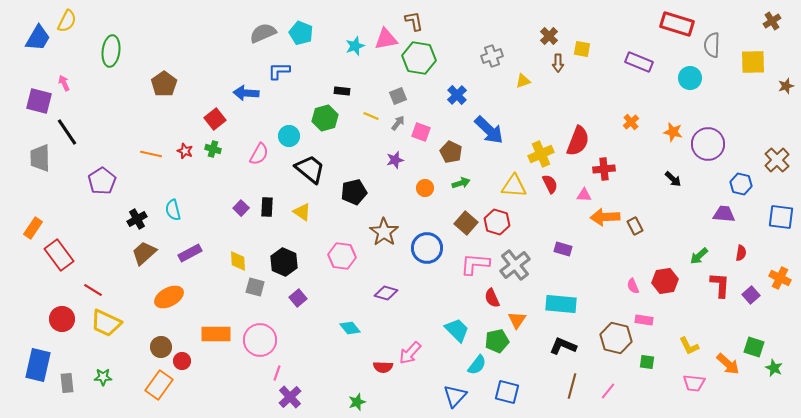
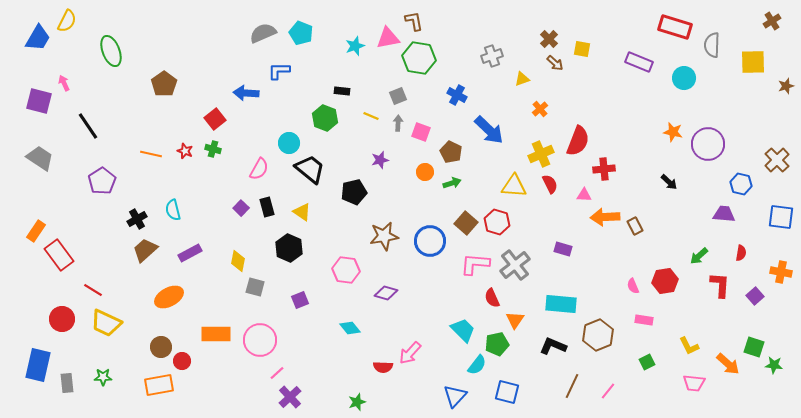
red rectangle at (677, 24): moved 2 px left, 3 px down
brown cross at (549, 36): moved 3 px down
pink triangle at (386, 39): moved 2 px right, 1 px up
green ellipse at (111, 51): rotated 28 degrees counterclockwise
brown arrow at (558, 63): moved 3 px left; rotated 48 degrees counterclockwise
cyan circle at (690, 78): moved 6 px left
yellow triangle at (523, 81): moved 1 px left, 2 px up
blue cross at (457, 95): rotated 18 degrees counterclockwise
green hexagon at (325, 118): rotated 25 degrees counterclockwise
orange cross at (631, 122): moved 91 px left, 13 px up
gray arrow at (398, 123): rotated 35 degrees counterclockwise
black line at (67, 132): moved 21 px right, 6 px up
cyan circle at (289, 136): moved 7 px down
pink semicircle at (259, 154): moved 15 px down
gray trapezoid at (40, 158): rotated 124 degrees clockwise
purple star at (395, 160): moved 15 px left
black arrow at (673, 179): moved 4 px left, 3 px down
green arrow at (461, 183): moved 9 px left
orange circle at (425, 188): moved 16 px up
black rectangle at (267, 207): rotated 18 degrees counterclockwise
orange rectangle at (33, 228): moved 3 px right, 3 px down
brown star at (384, 232): moved 4 px down; rotated 28 degrees clockwise
blue circle at (427, 248): moved 3 px right, 7 px up
brown trapezoid at (144, 253): moved 1 px right, 3 px up
pink hexagon at (342, 256): moved 4 px right, 14 px down
yellow diamond at (238, 261): rotated 15 degrees clockwise
black hexagon at (284, 262): moved 5 px right, 14 px up
orange cross at (780, 278): moved 1 px right, 6 px up; rotated 15 degrees counterclockwise
purple square at (751, 295): moved 4 px right, 1 px down
purple square at (298, 298): moved 2 px right, 2 px down; rotated 18 degrees clockwise
orange triangle at (517, 320): moved 2 px left
cyan trapezoid at (457, 330): moved 6 px right
brown hexagon at (616, 338): moved 18 px left, 3 px up; rotated 24 degrees clockwise
green pentagon at (497, 341): moved 3 px down
black L-shape at (563, 346): moved 10 px left
green square at (647, 362): rotated 35 degrees counterclockwise
green star at (774, 368): moved 3 px up; rotated 18 degrees counterclockwise
pink line at (277, 373): rotated 28 degrees clockwise
orange rectangle at (159, 385): rotated 44 degrees clockwise
brown line at (572, 386): rotated 10 degrees clockwise
